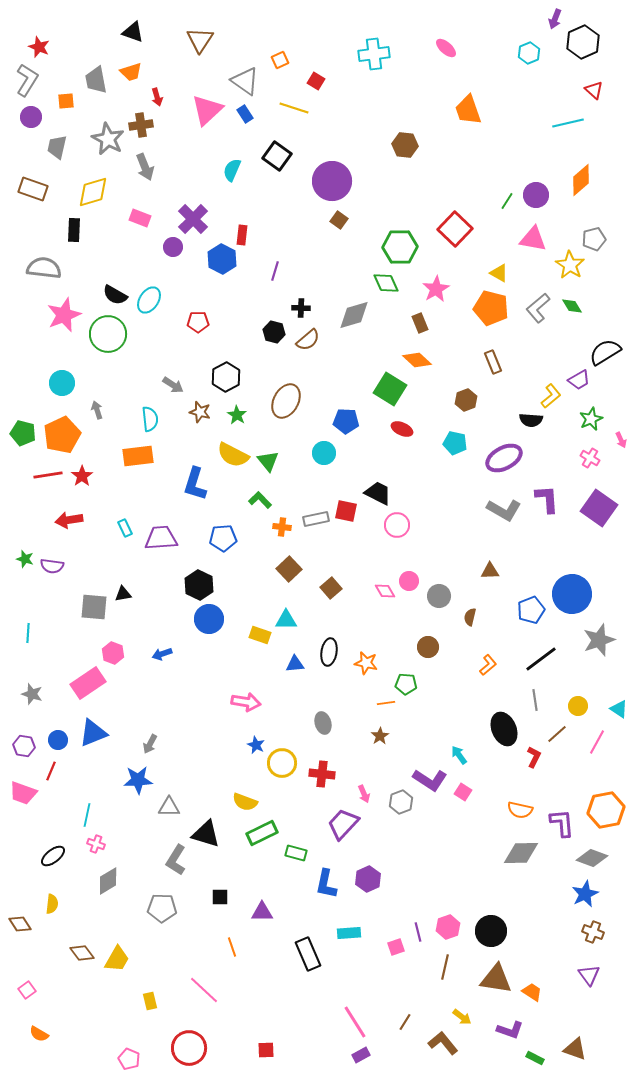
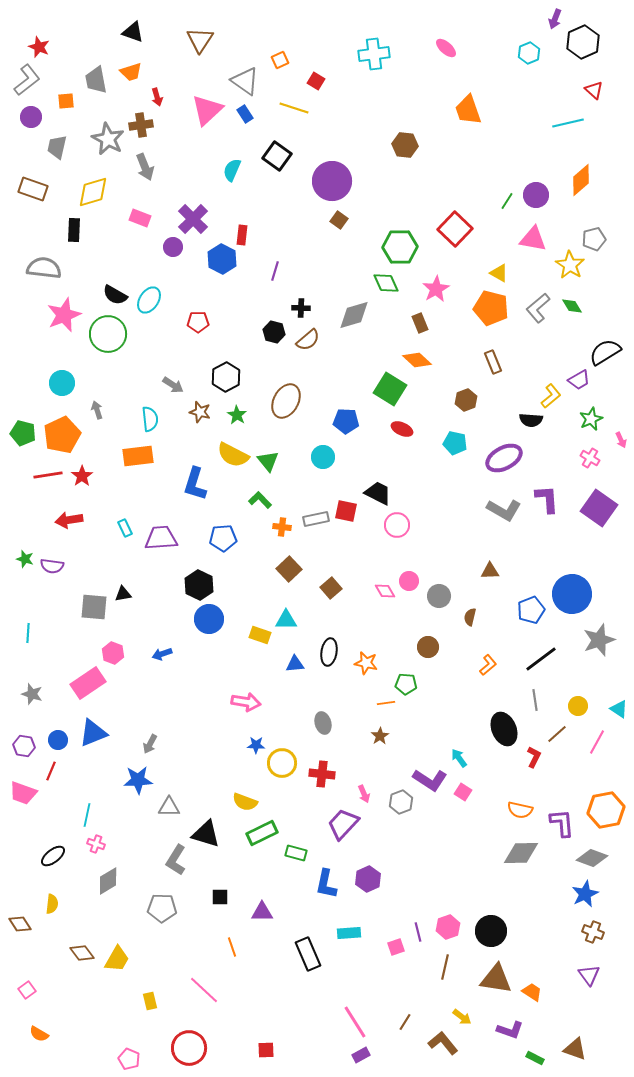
gray L-shape at (27, 80): rotated 20 degrees clockwise
cyan circle at (324, 453): moved 1 px left, 4 px down
blue star at (256, 745): rotated 24 degrees counterclockwise
cyan arrow at (459, 755): moved 3 px down
